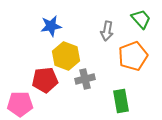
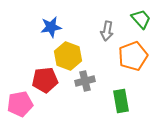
blue star: moved 1 px down
yellow hexagon: moved 2 px right
gray cross: moved 2 px down
pink pentagon: rotated 10 degrees counterclockwise
